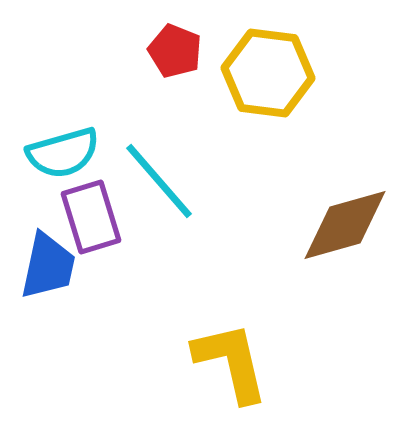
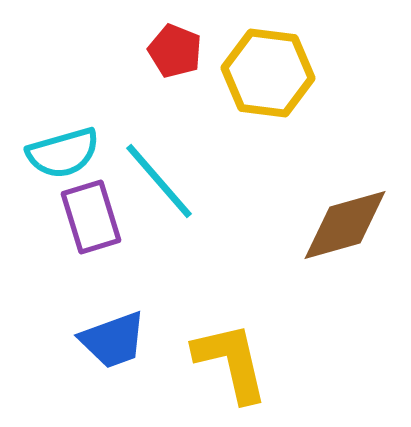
blue trapezoid: moved 65 px right, 74 px down; rotated 58 degrees clockwise
